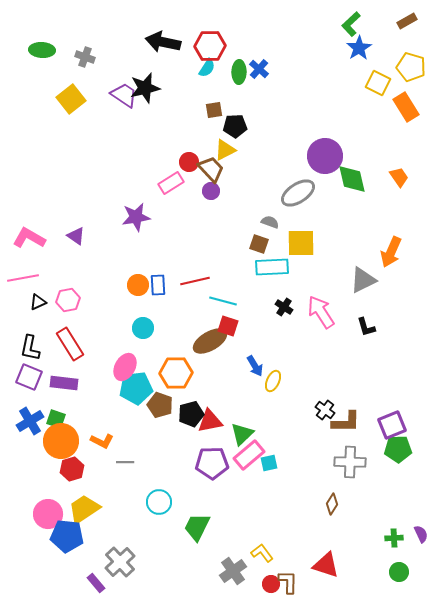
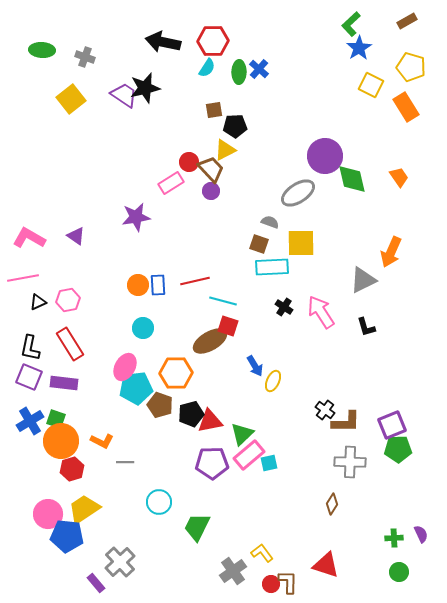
red hexagon at (210, 46): moved 3 px right, 5 px up
yellow square at (378, 83): moved 7 px left, 2 px down
